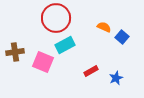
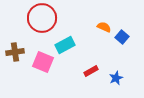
red circle: moved 14 px left
